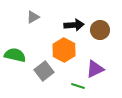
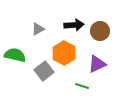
gray triangle: moved 5 px right, 12 px down
brown circle: moved 1 px down
orange hexagon: moved 3 px down
purple triangle: moved 2 px right, 5 px up
green line: moved 4 px right
